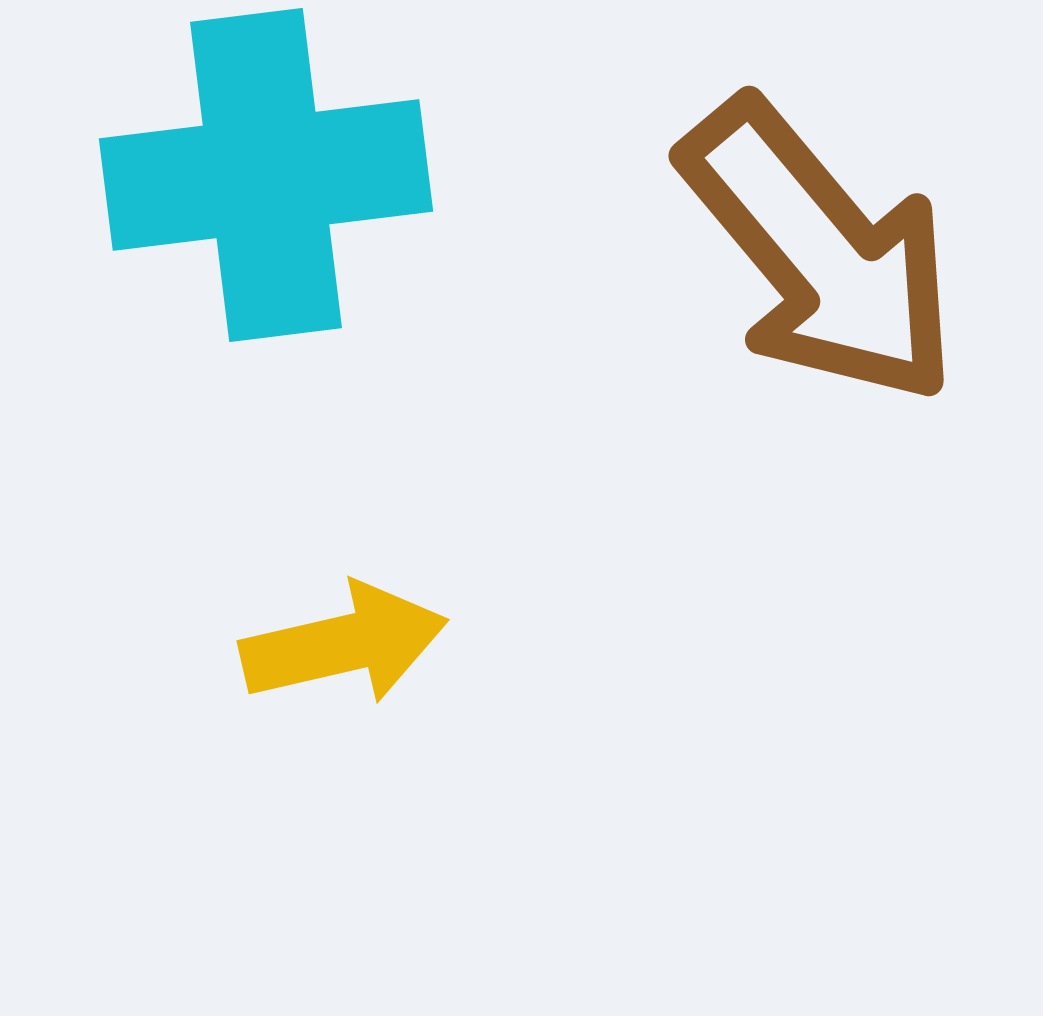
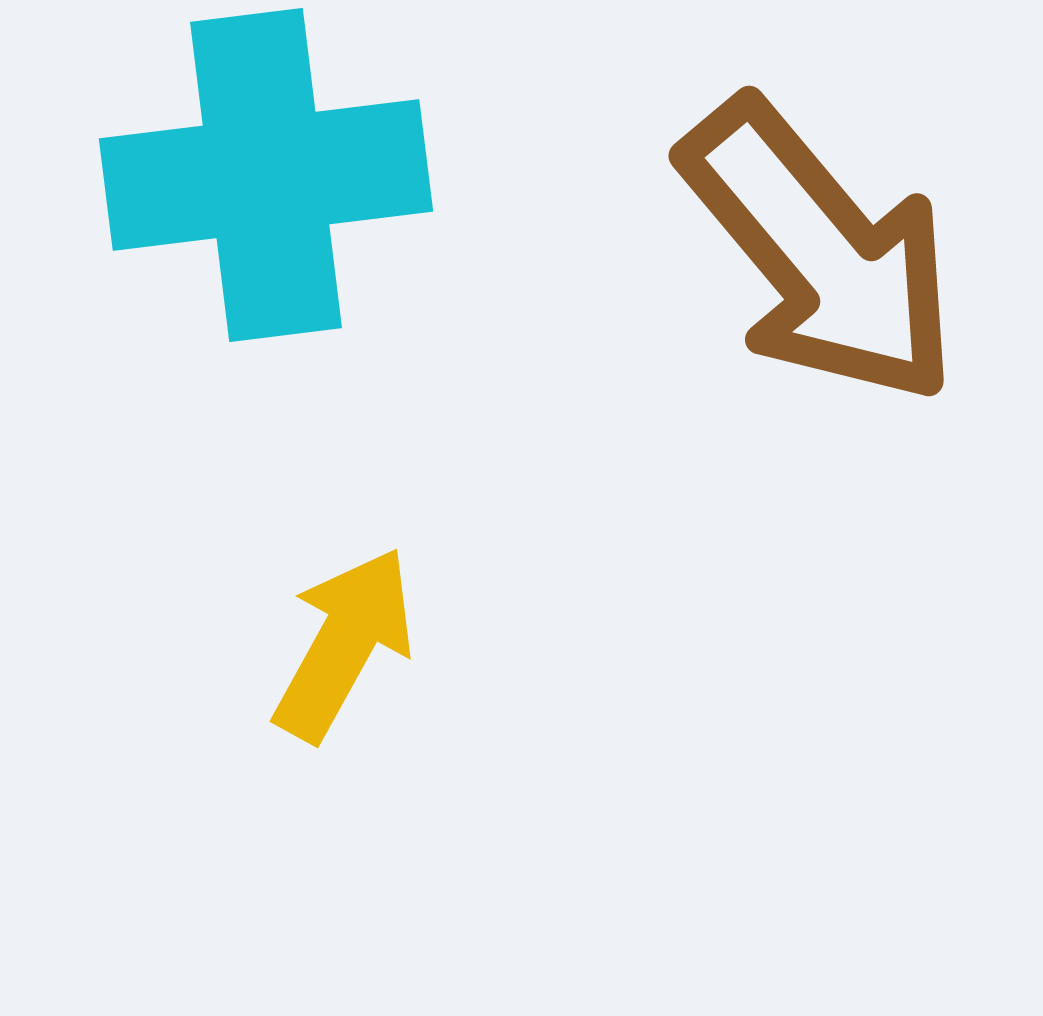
yellow arrow: rotated 48 degrees counterclockwise
